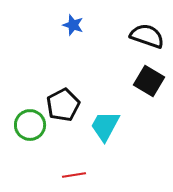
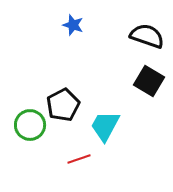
red line: moved 5 px right, 16 px up; rotated 10 degrees counterclockwise
